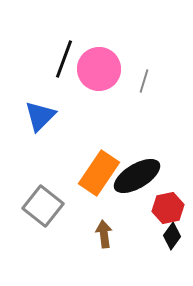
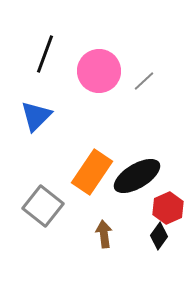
black line: moved 19 px left, 5 px up
pink circle: moved 2 px down
gray line: rotated 30 degrees clockwise
blue triangle: moved 4 px left
orange rectangle: moved 7 px left, 1 px up
red hexagon: rotated 12 degrees counterclockwise
black diamond: moved 13 px left
